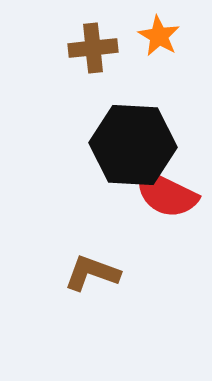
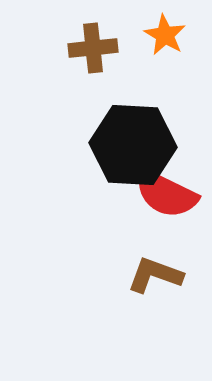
orange star: moved 6 px right, 1 px up
brown L-shape: moved 63 px right, 2 px down
